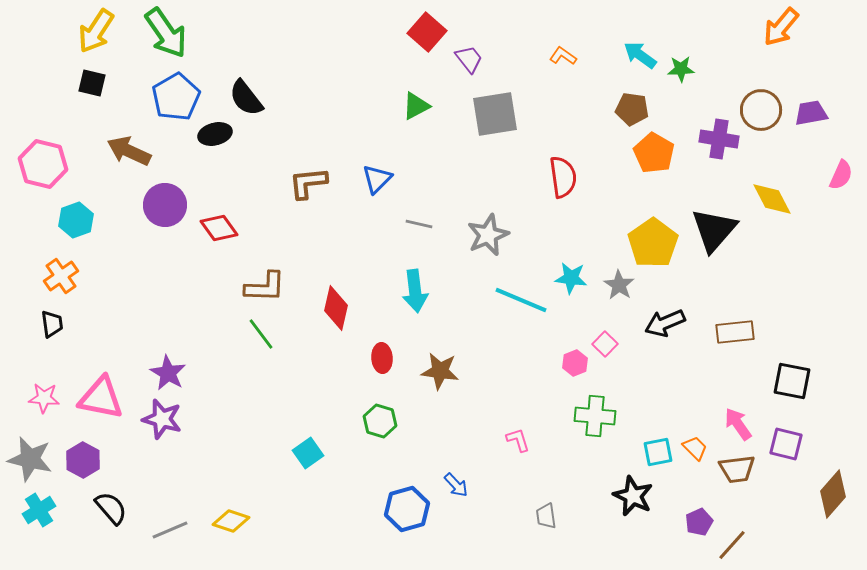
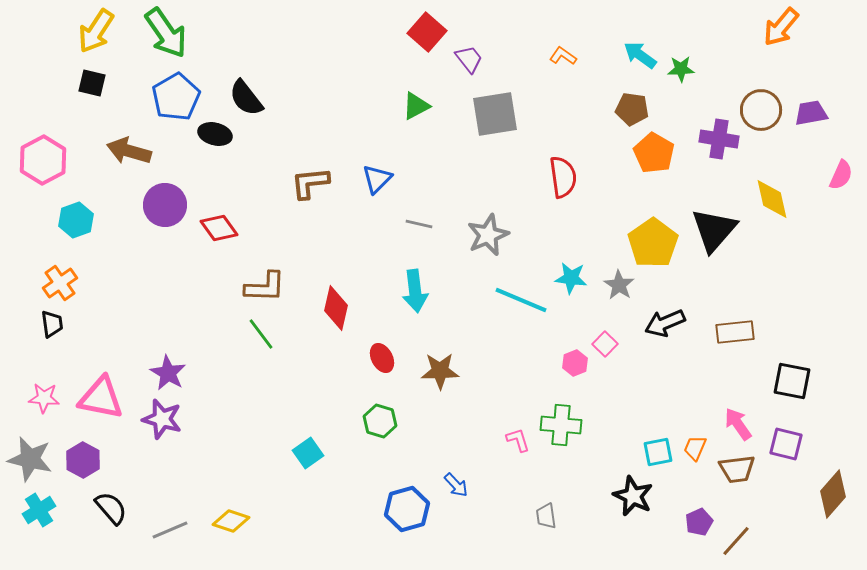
black ellipse at (215, 134): rotated 28 degrees clockwise
brown arrow at (129, 151): rotated 9 degrees counterclockwise
pink hexagon at (43, 164): moved 4 px up; rotated 18 degrees clockwise
brown L-shape at (308, 183): moved 2 px right
yellow diamond at (772, 199): rotated 15 degrees clockwise
orange cross at (61, 276): moved 1 px left, 7 px down
red ellipse at (382, 358): rotated 24 degrees counterclockwise
brown star at (440, 371): rotated 9 degrees counterclockwise
green cross at (595, 416): moved 34 px left, 9 px down
orange trapezoid at (695, 448): rotated 112 degrees counterclockwise
brown line at (732, 545): moved 4 px right, 4 px up
